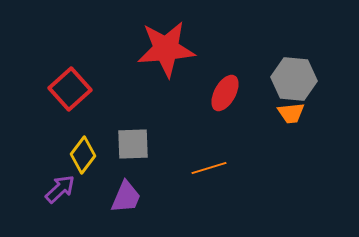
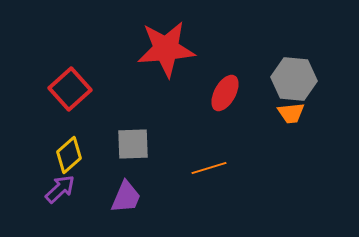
yellow diamond: moved 14 px left; rotated 12 degrees clockwise
